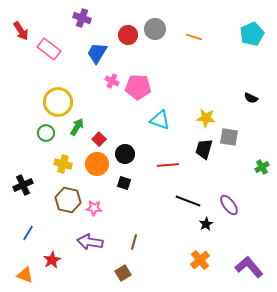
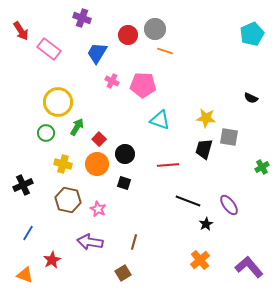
orange line: moved 29 px left, 14 px down
pink pentagon: moved 5 px right, 2 px up
pink star: moved 4 px right, 1 px down; rotated 21 degrees clockwise
